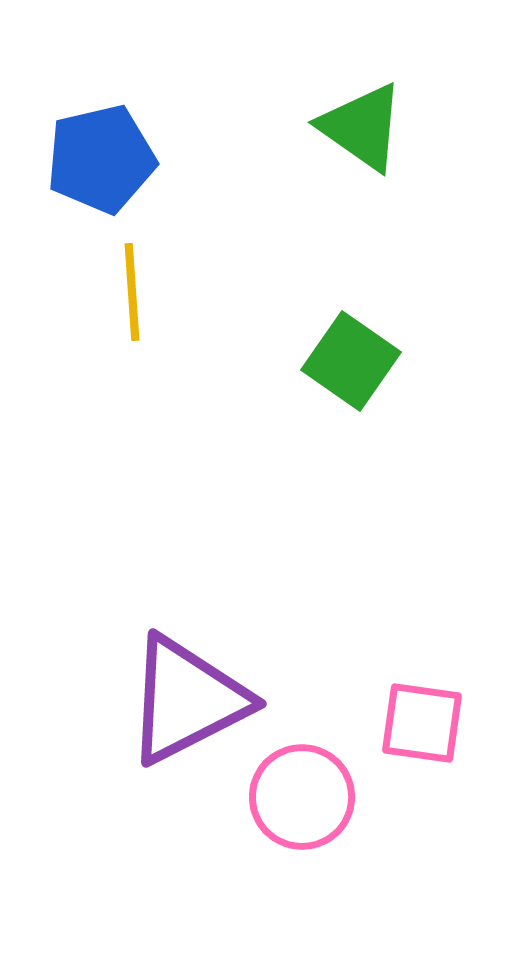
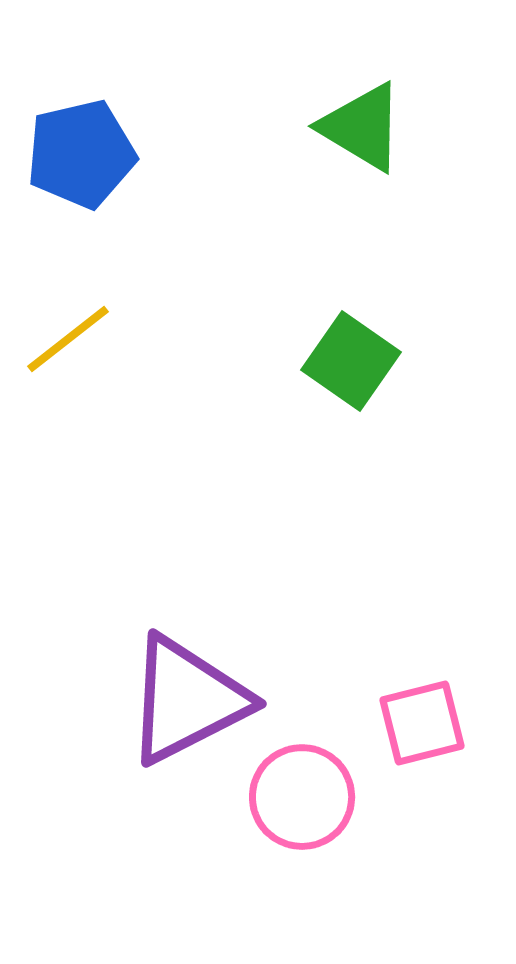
green triangle: rotated 4 degrees counterclockwise
blue pentagon: moved 20 px left, 5 px up
yellow line: moved 64 px left, 47 px down; rotated 56 degrees clockwise
pink square: rotated 22 degrees counterclockwise
